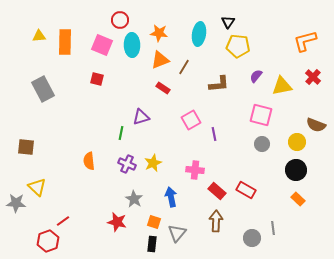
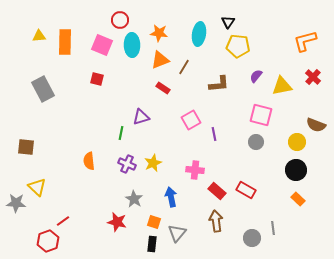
gray circle at (262, 144): moved 6 px left, 2 px up
brown arrow at (216, 221): rotated 10 degrees counterclockwise
